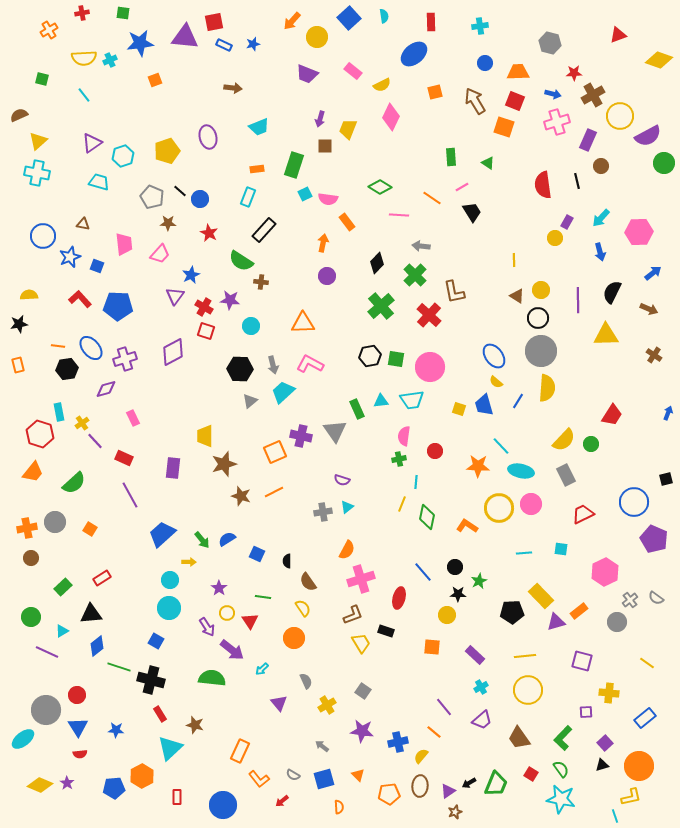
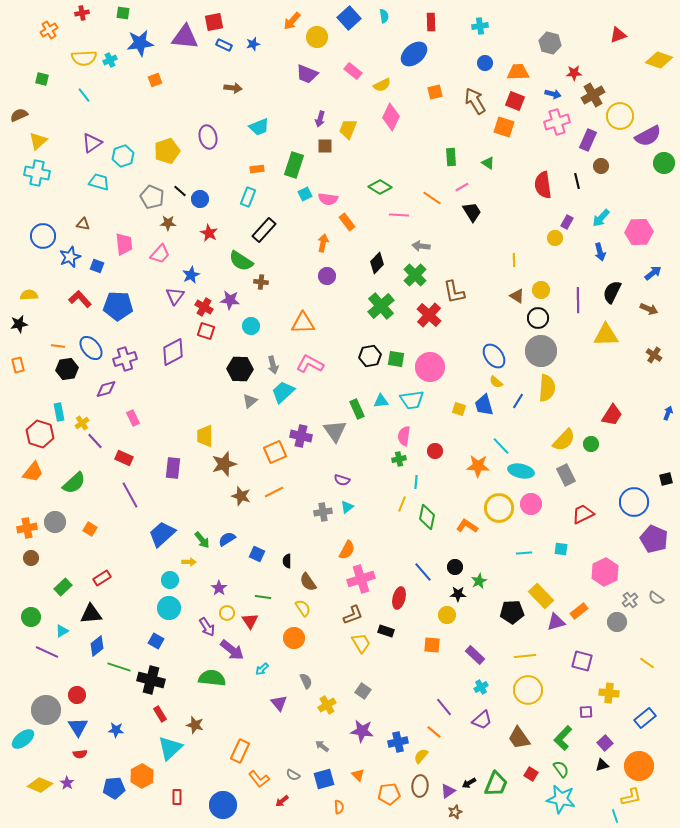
orange square at (432, 647): moved 2 px up
